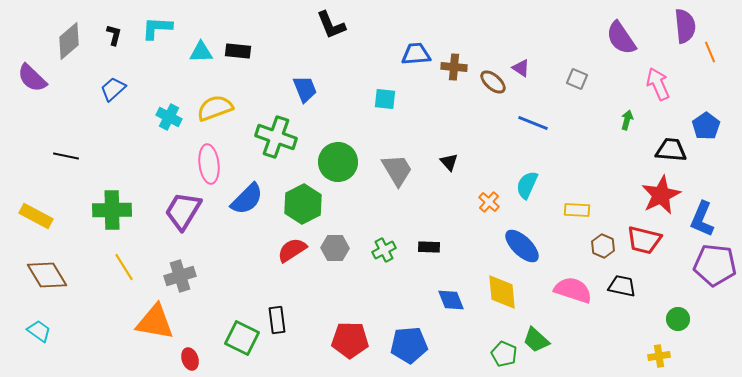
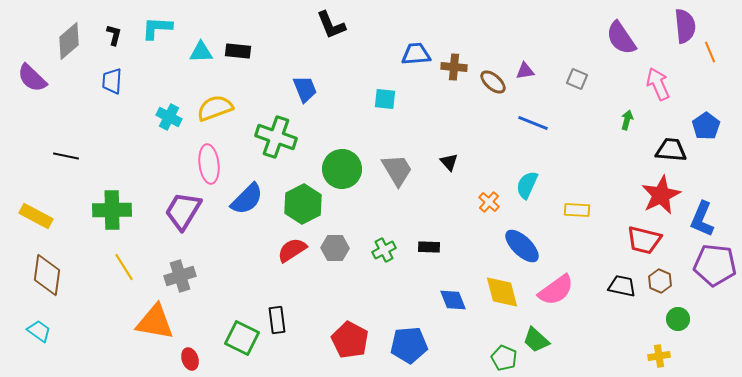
purple triangle at (521, 68): moved 4 px right, 3 px down; rotated 42 degrees counterclockwise
blue trapezoid at (113, 89): moved 1 px left, 8 px up; rotated 44 degrees counterclockwise
green circle at (338, 162): moved 4 px right, 7 px down
brown hexagon at (603, 246): moved 57 px right, 35 px down
brown diamond at (47, 275): rotated 39 degrees clockwise
pink semicircle at (573, 290): moved 17 px left; rotated 126 degrees clockwise
yellow diamond at (502, 292): rotated 9 degrees counterclockwise
blue diamond at (451, 300): moved 2 px right
red pentagon at (350, 340): rotated 27 degrees clockwise
green pentagon at (504, 354): moved 4 px down
